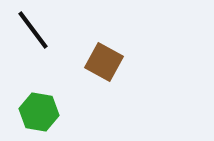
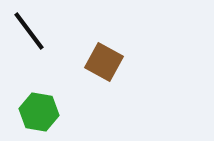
black line: moved 4 px left, 1 px down
